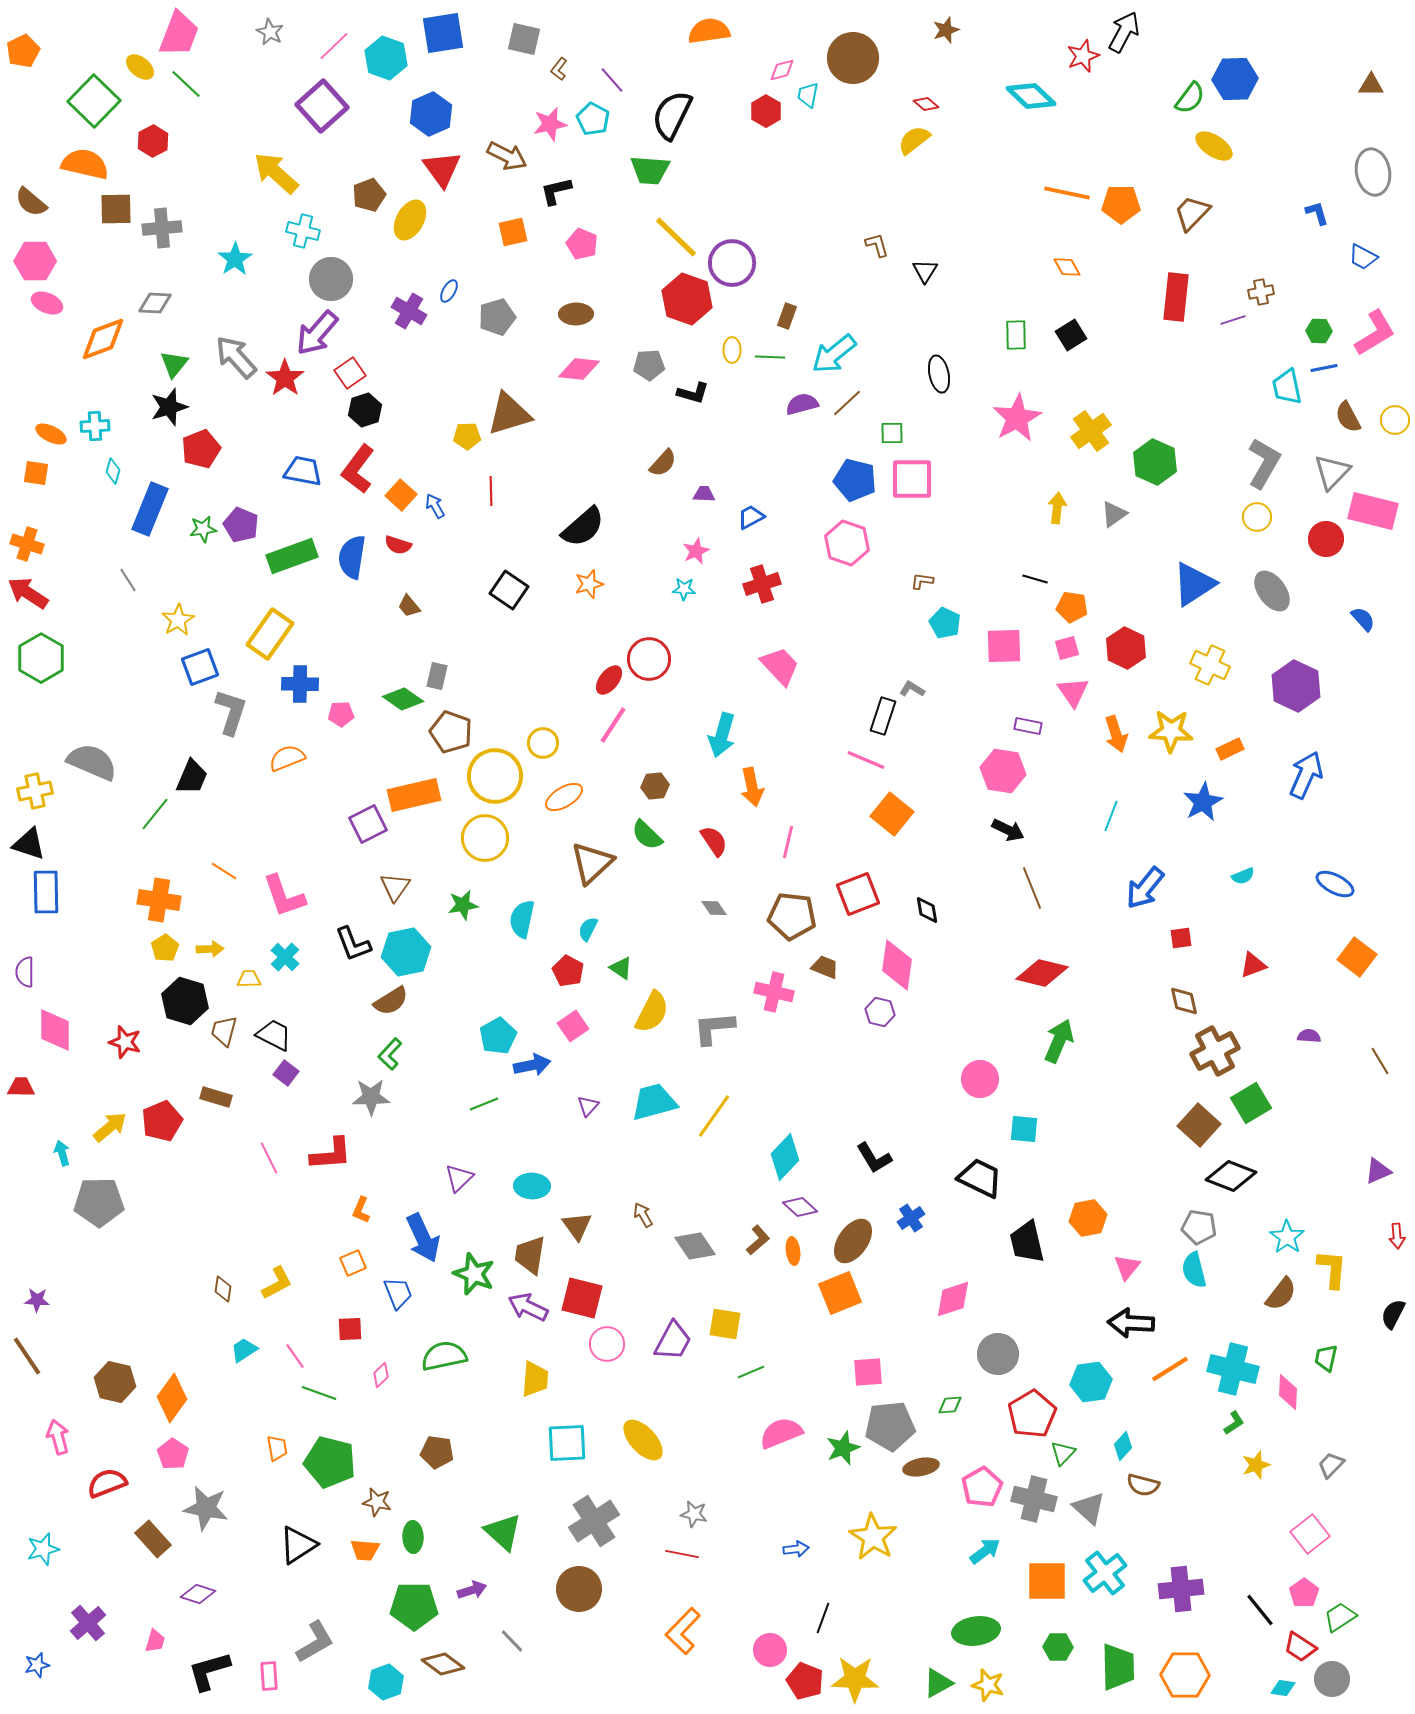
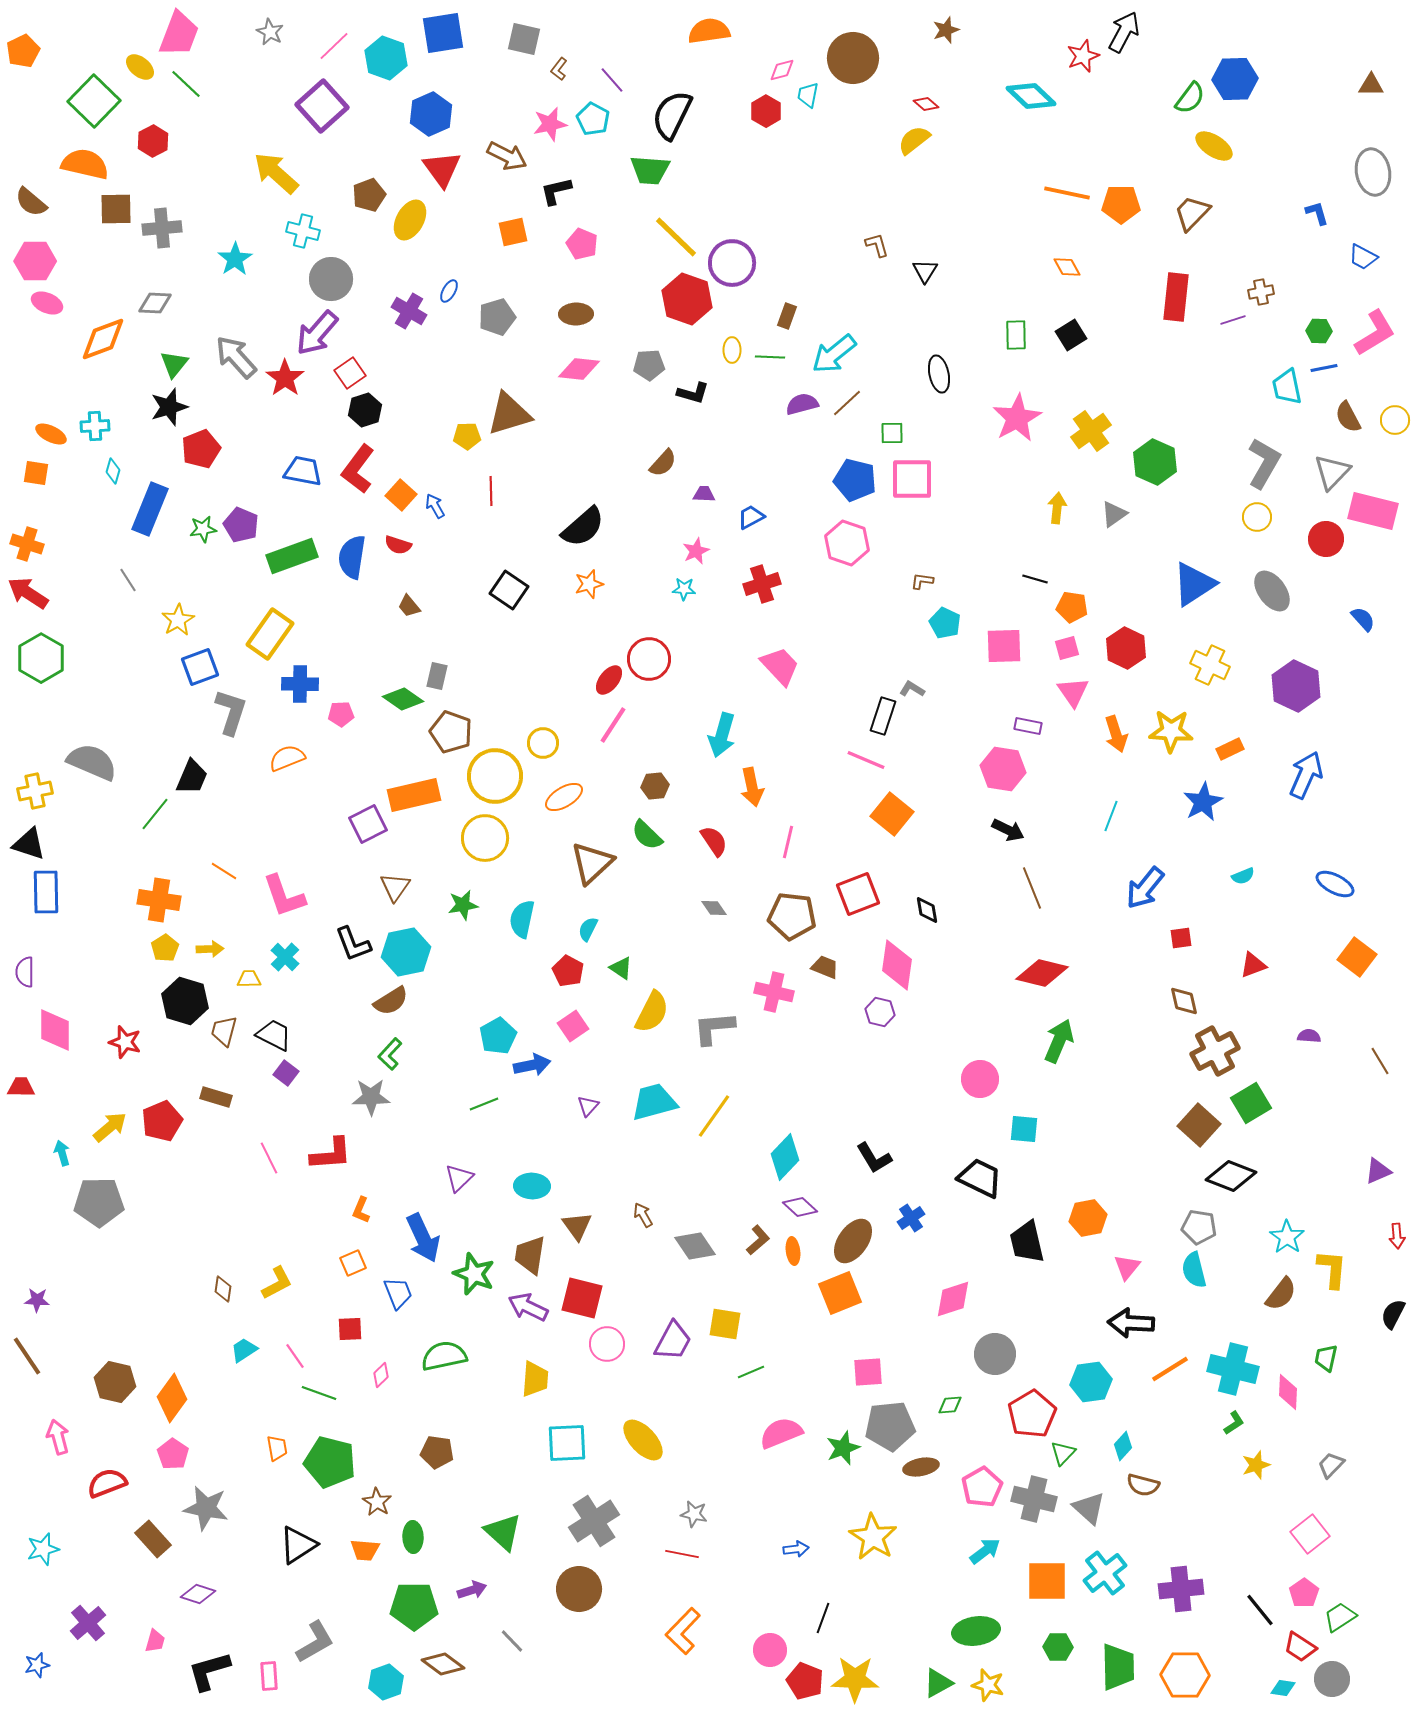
pink hexagon at (1003, 771): moved 2 px up
gray circle at (998, 1354): moved 3 px left
brown star at (377, 1502): rotated 20 degrees clockwise
